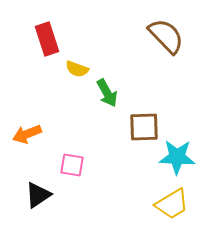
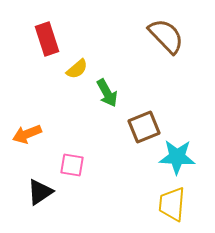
yellow semicircle: rotated 60 degrees counterclockwise
brown square: rotated 20 degrees counterclockwise
black triangle: moved 2 px right, 3 px up
yellow trapezoid: rotated 126 degrees clockwise
